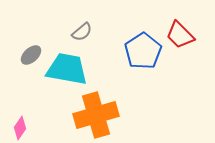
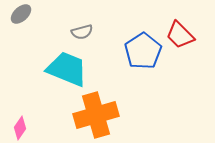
gray semicircle: rotated 25 degrees clockwise
gray ellipse: moved 10 px left, 41 px up
cyan trapezoid: rotated 12 degrees clockwise
